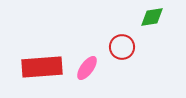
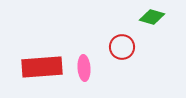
green diamond: rotated 25 degrees clockwise
pink ellipse: moved 3 px left; rotated 40 degrees counterclockwise
